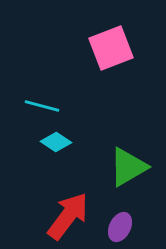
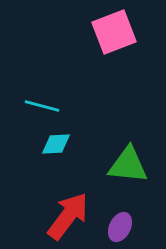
pink square: moved 3 px right, 16 px up
cyan diamond: moved 2 px down; rotated 36 degrees counterclockwise
green triangle: moved 2 px up; rotated 36 degrees clockwise
